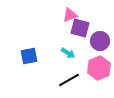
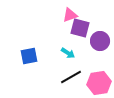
pink hexagon: moved 15 px down; rotated 15 degrees clockwise
black line: moved 2 px right, 3 px up
